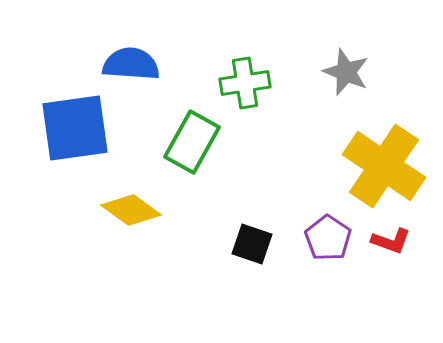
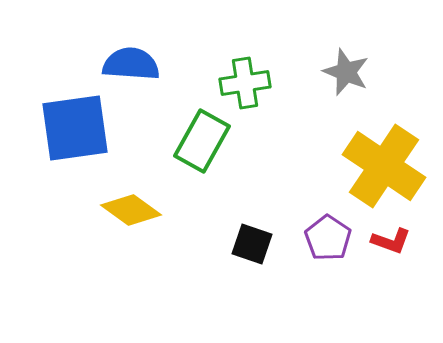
green rectangle: moved 10 px right, 1 px up
